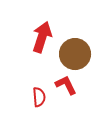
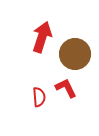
red L-shape: moved 3 px down
